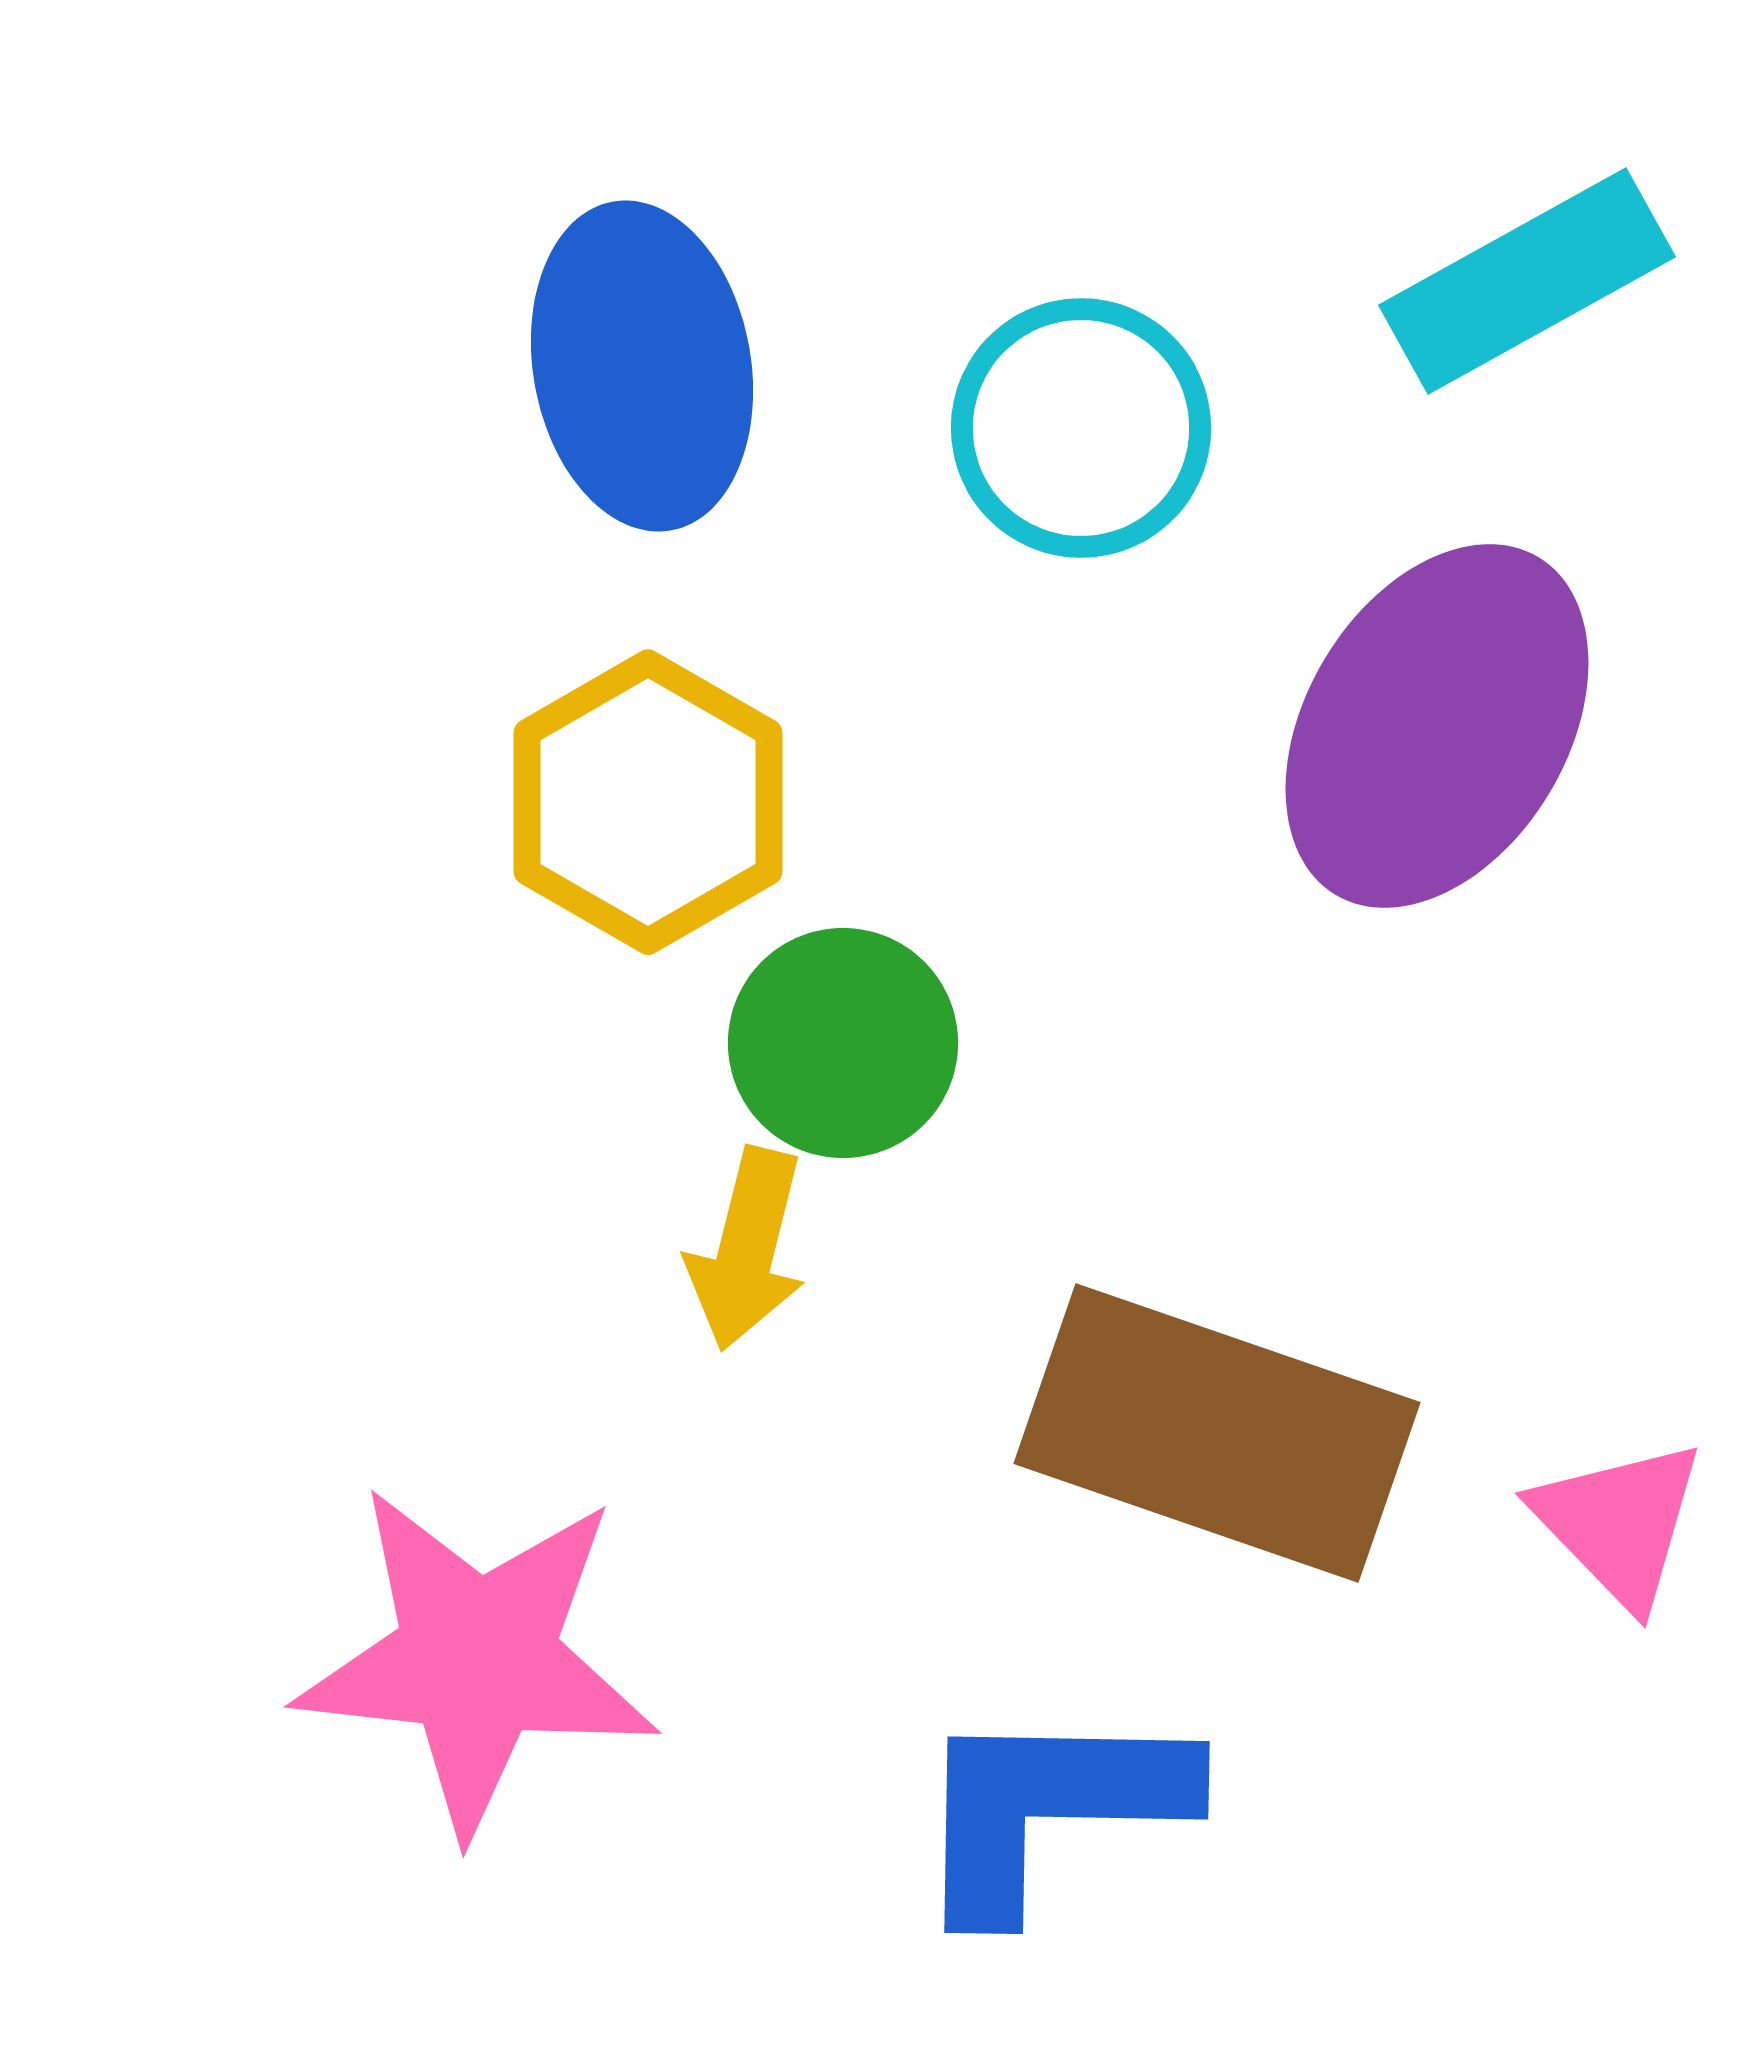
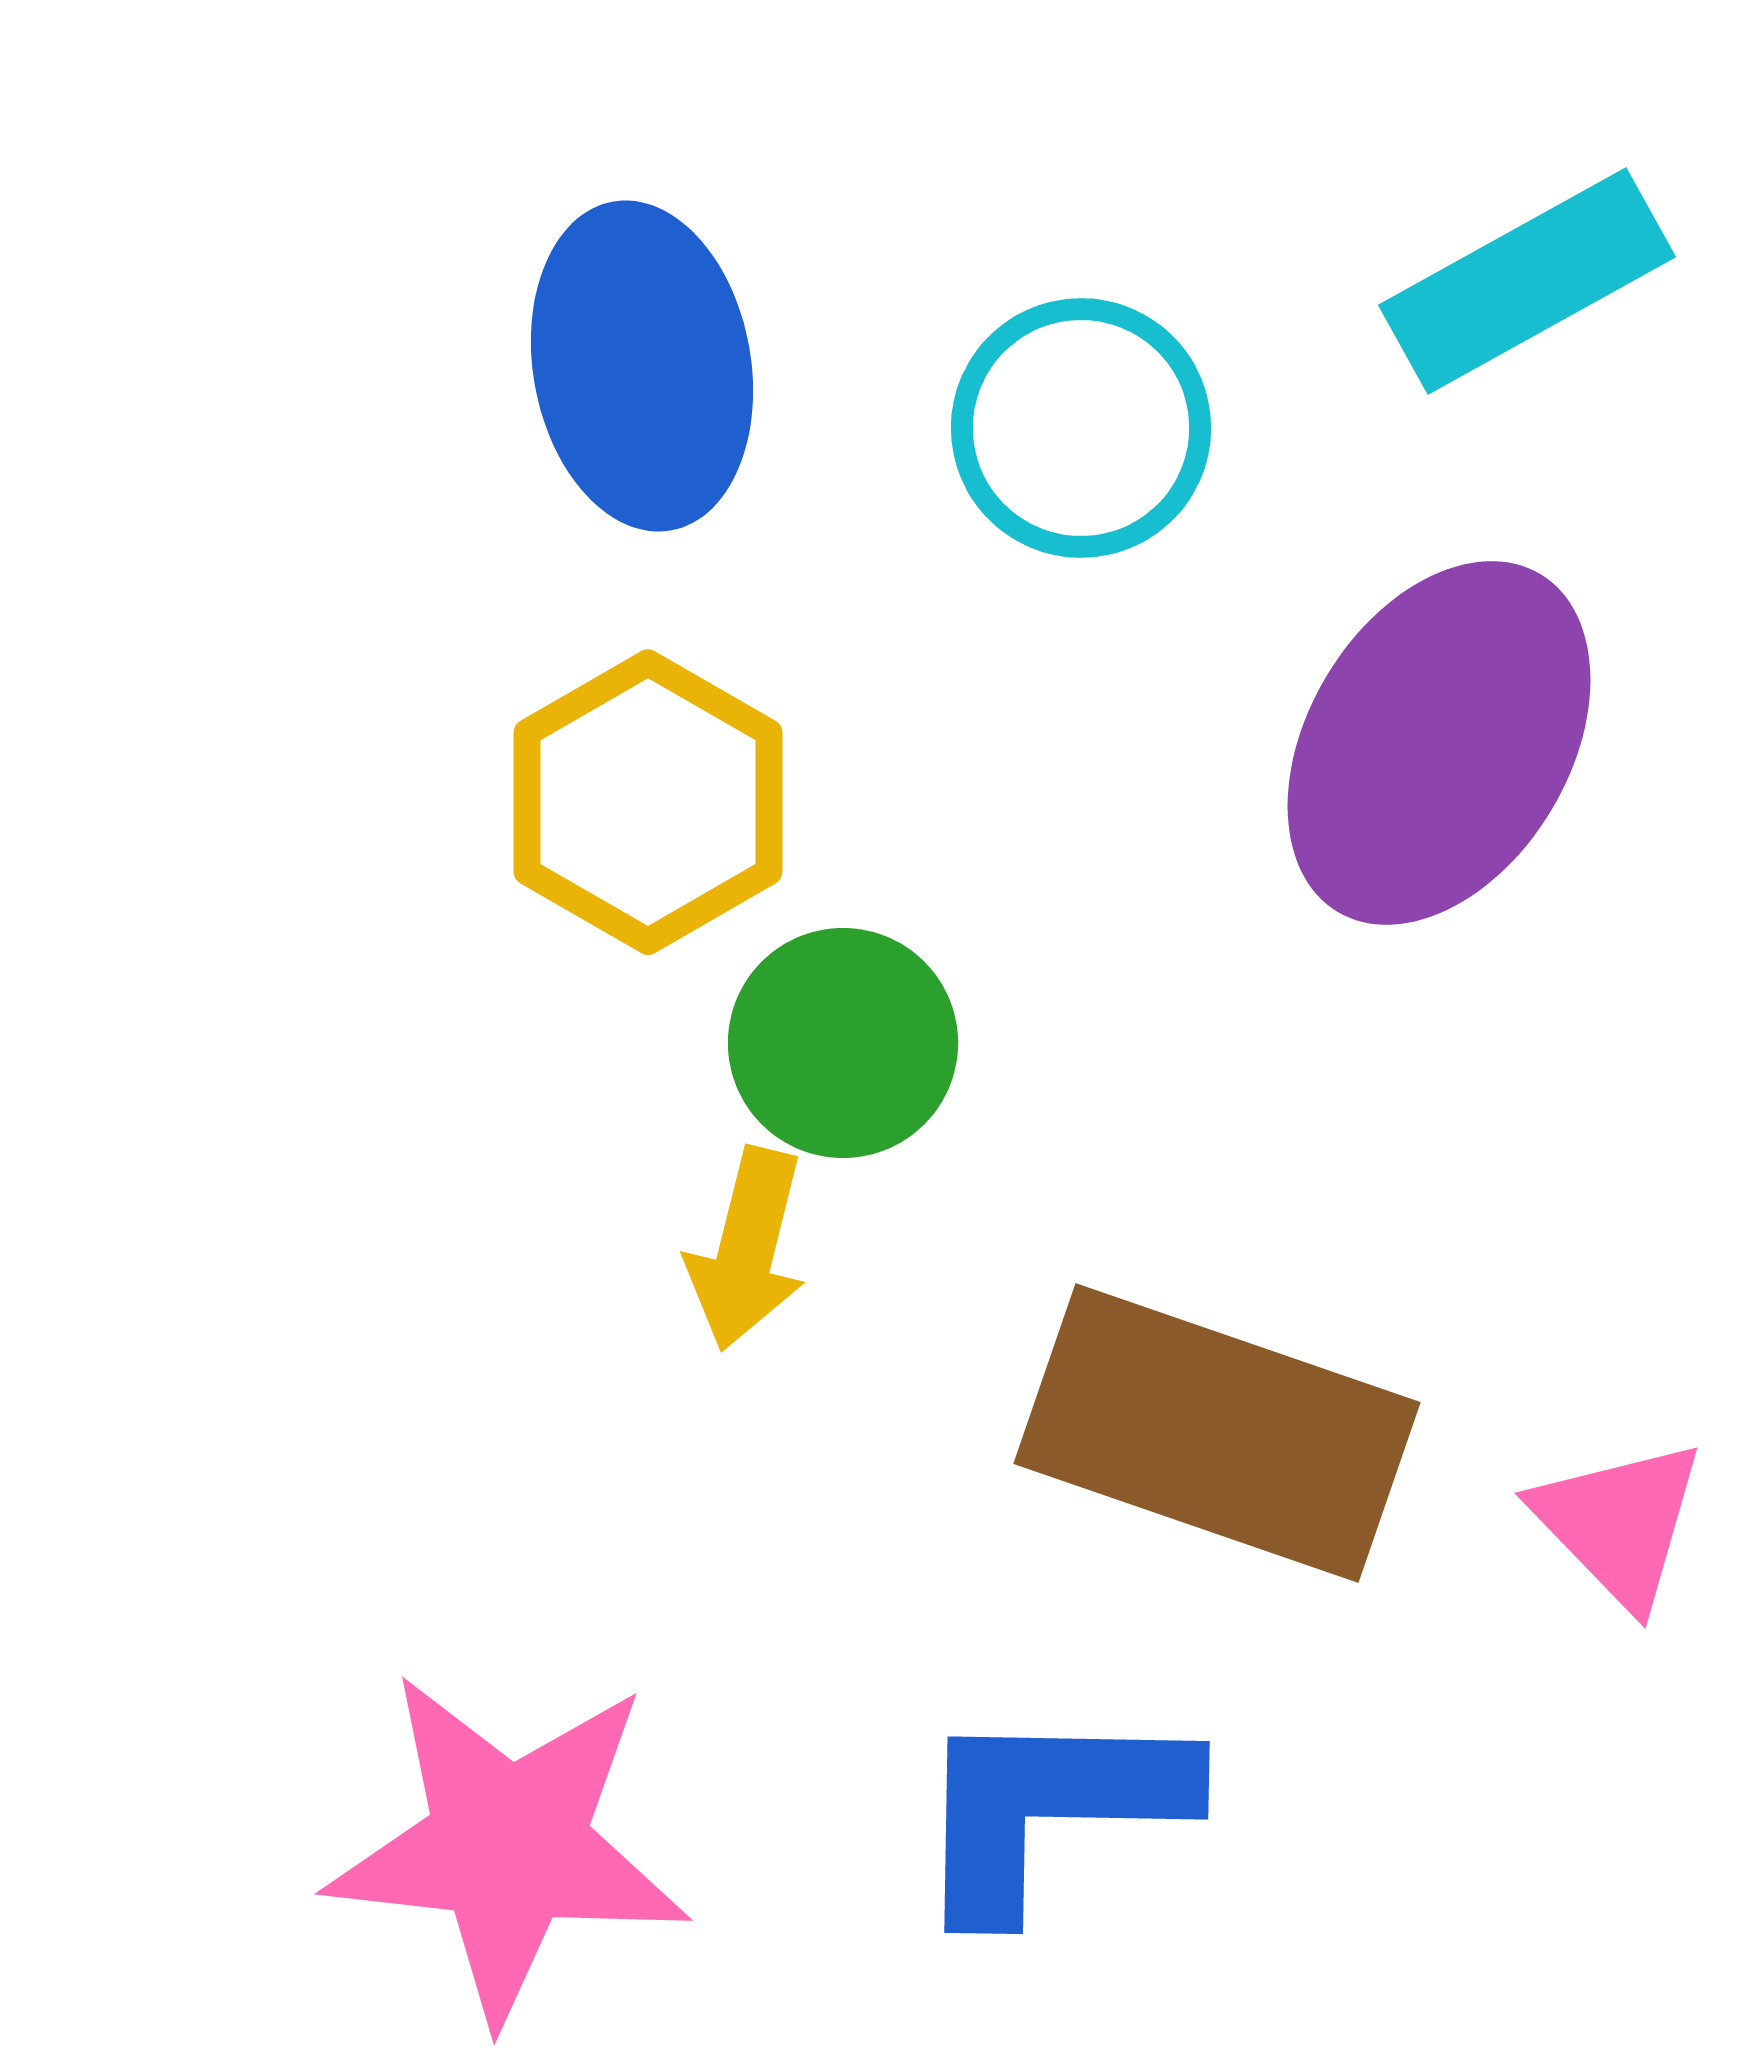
purple ellipse: moved 2 px right, 17 px down
pink star: moved 31 px right, 187 px down
